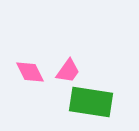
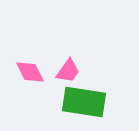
green rectangle: moved 7 px left
